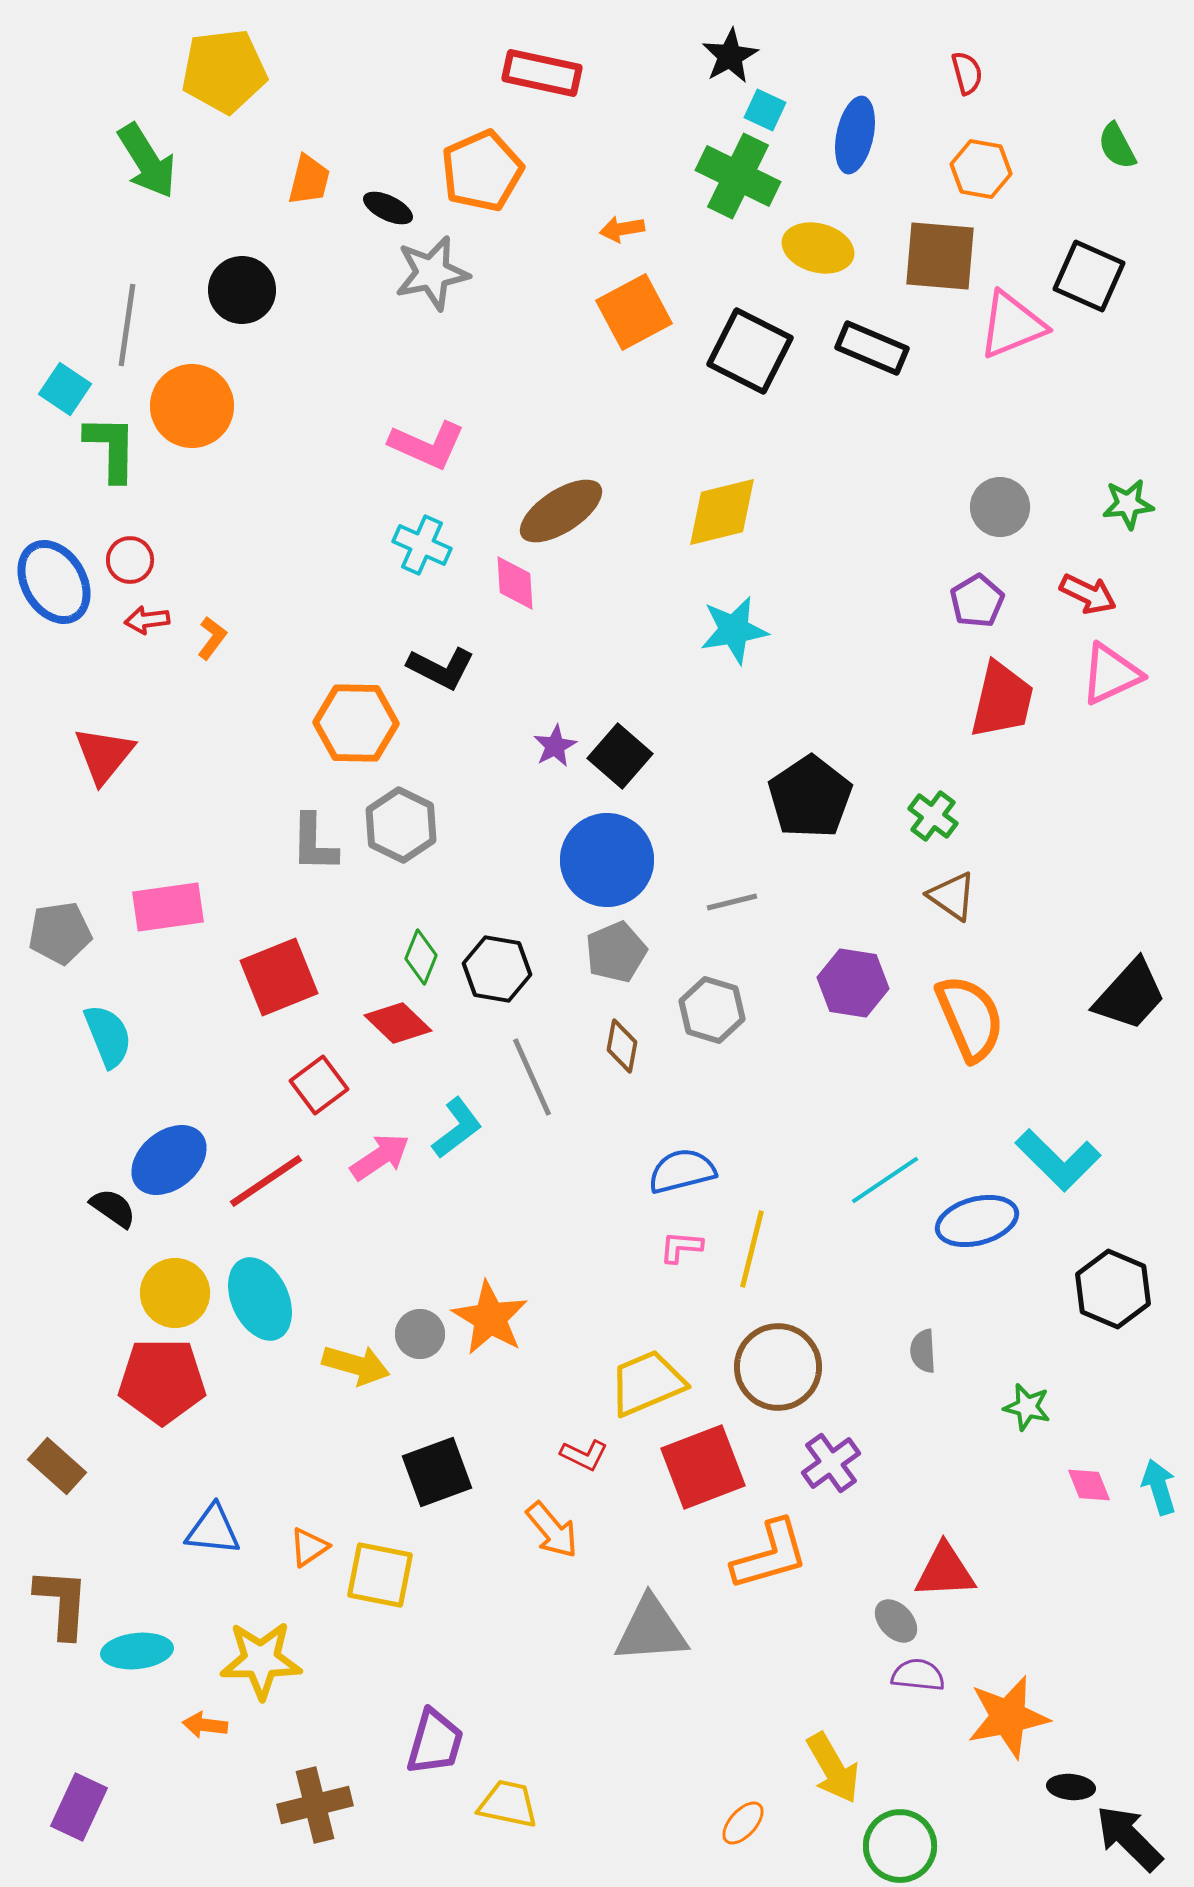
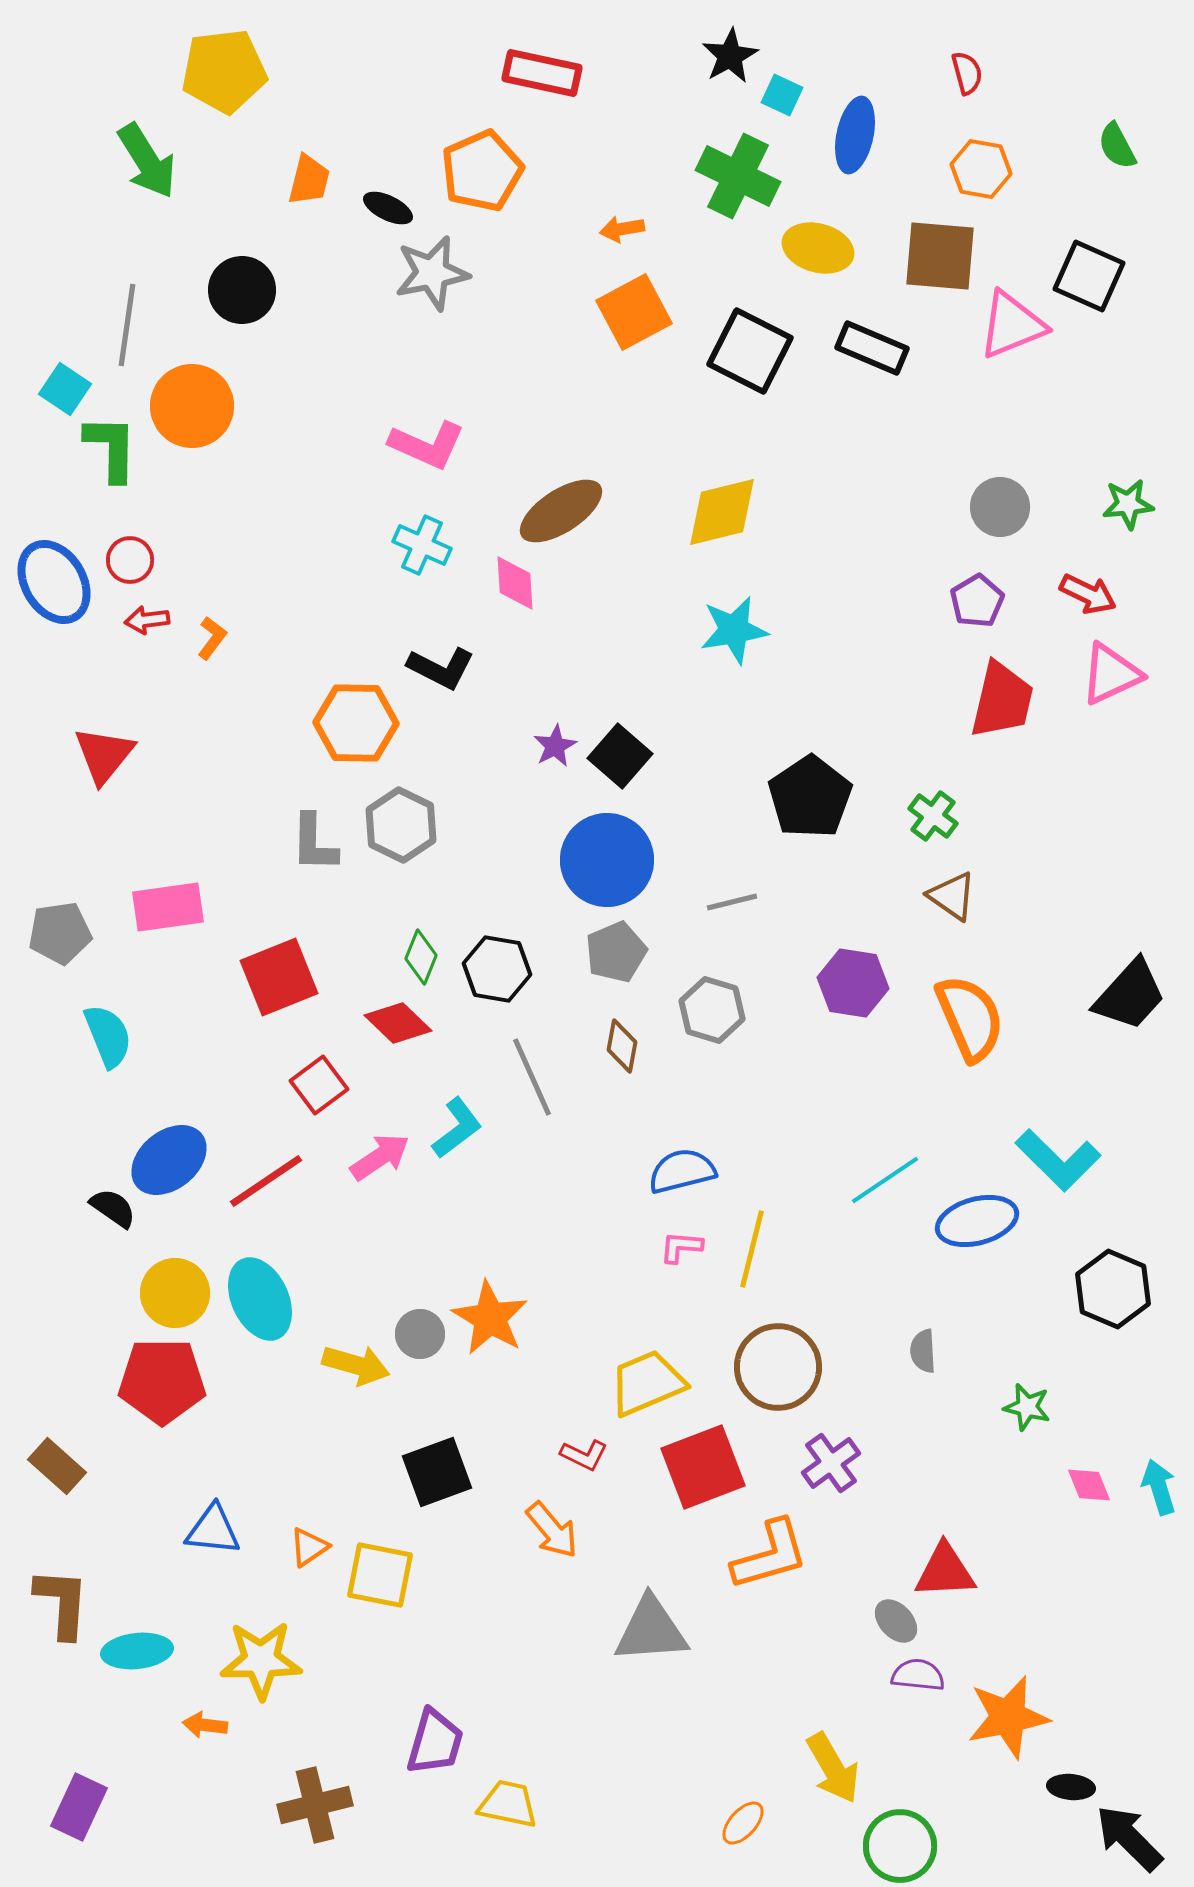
cyan square at (765, 110): moved 17 px right, 15 px up
